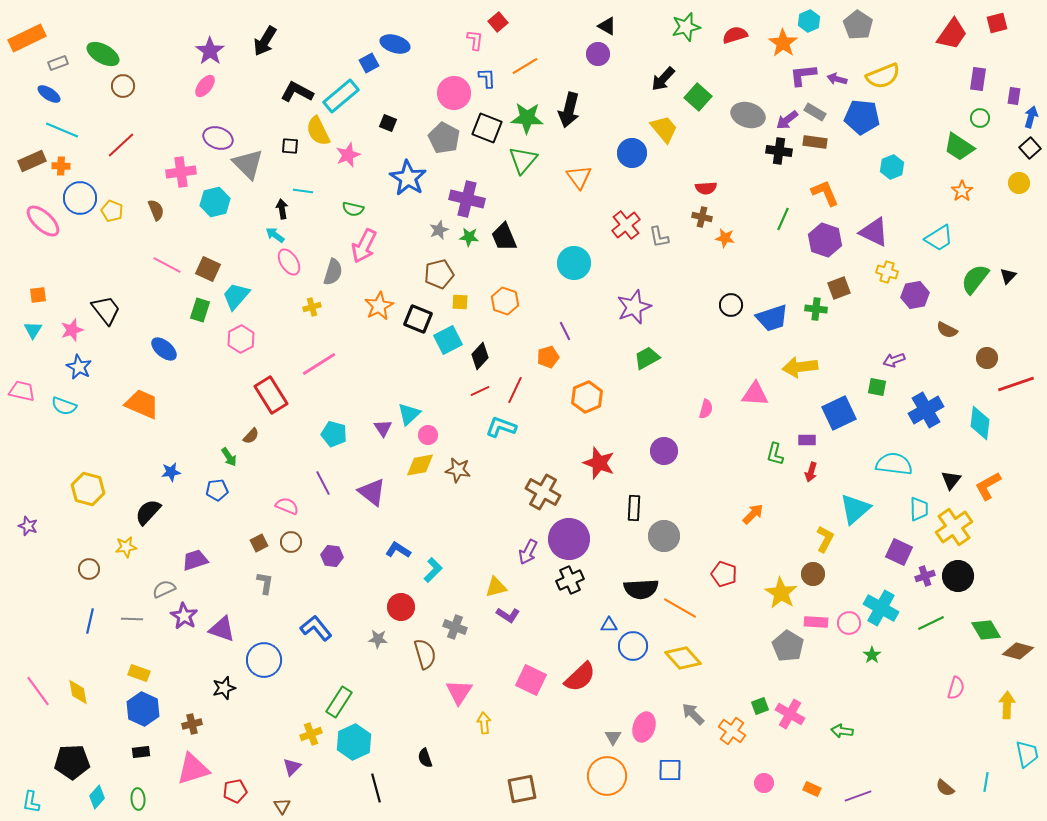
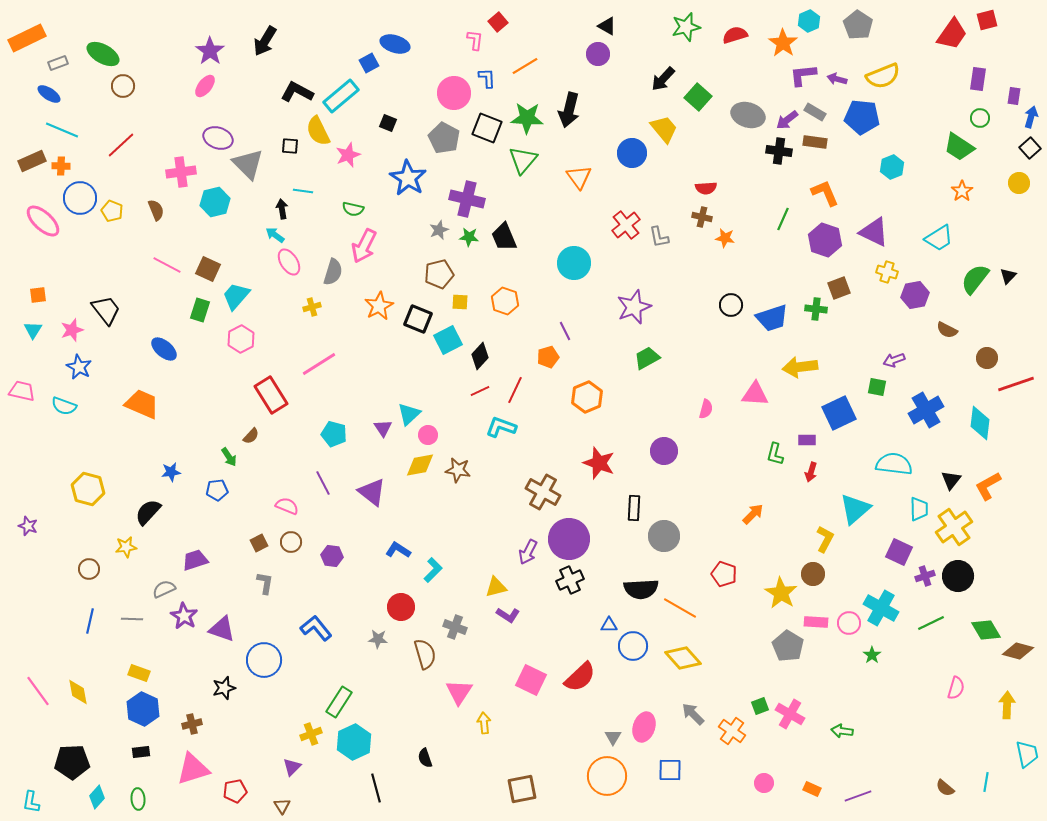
red square at (997, 23): moved 10 px left, 3 px up
